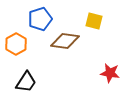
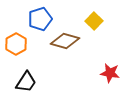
yellow square: rotated 30 degrees clockwise
brown diamond: rotated 8 degrees clockwise
